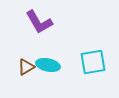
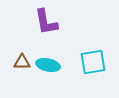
purple L-shape: moved 7 px right; rotated 20 degrees clockwise
brown triangle: moved 4 px left, 5 px up; rotated 30 degrees clockwise
